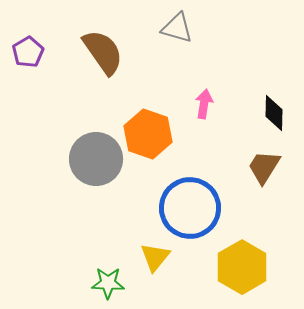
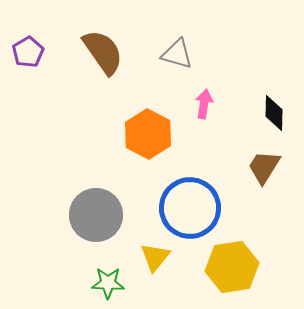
gray triangle: moved 26 px down
orange hexagon: rotated 9 degrees clockwise
gray circle: moved 56 px down
yellow hexagon: moved 10 px left; rotated 21 degrees clockwise
